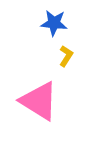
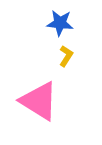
blue star: moved 6 px right
